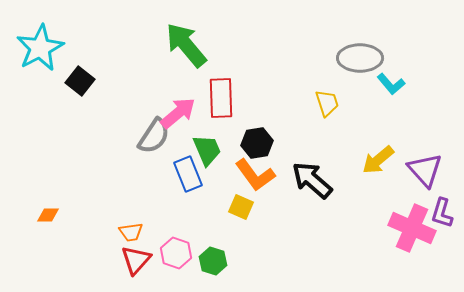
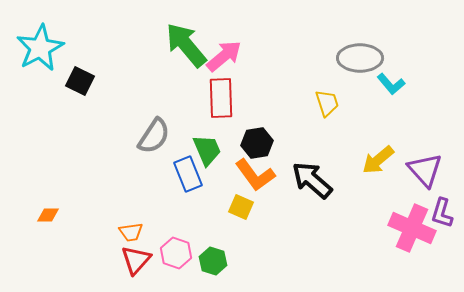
black square: rotated 12 degrees counterclockwise
pink arrow: moved 46 px right, 57 px up
